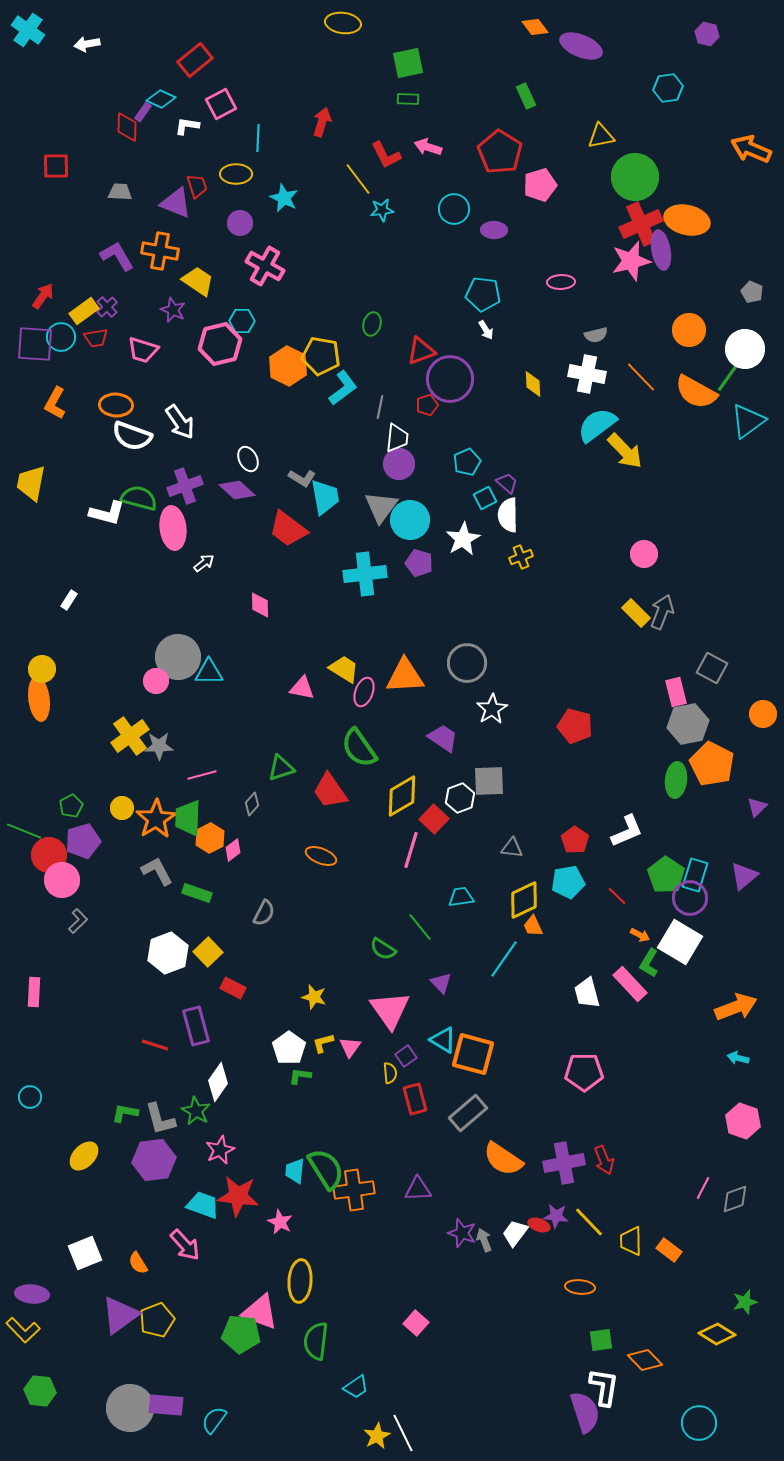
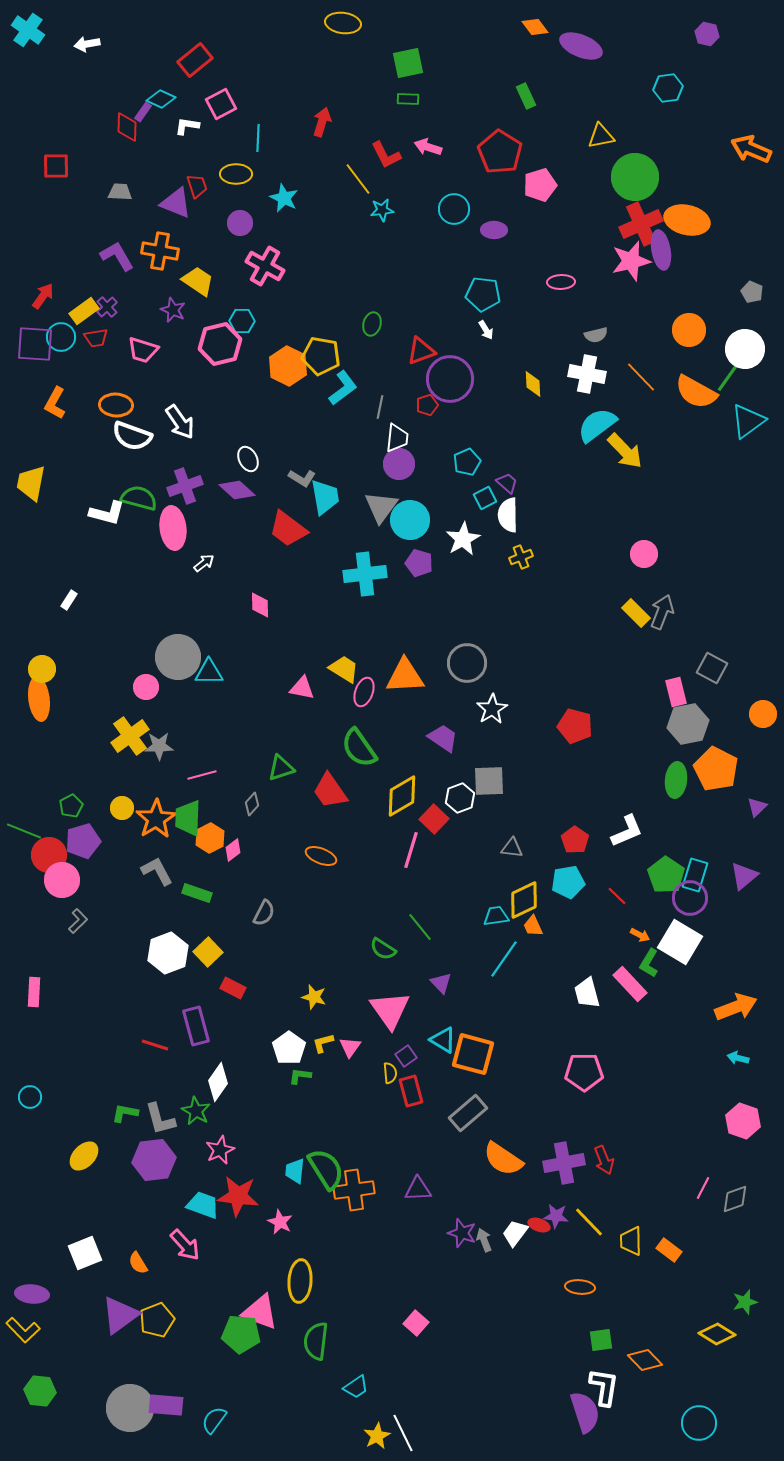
pink circle at (156, 681): moved 10 px left, 6 px down
orange pentagon at (712, 764): moved 4 px right, 5 px down
cyan trapezoid at (461, 897): moved 35 px right, 19 px down
red rectangle at (415, 1099): moved 4 px left, 8 px up
